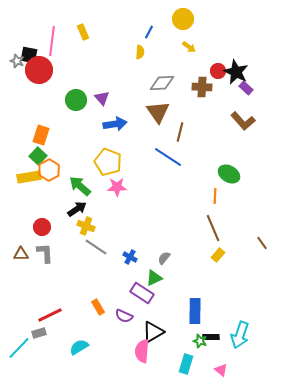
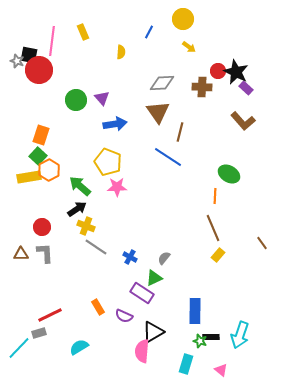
yellow semicircle at (140, 52): moved 19 px left
